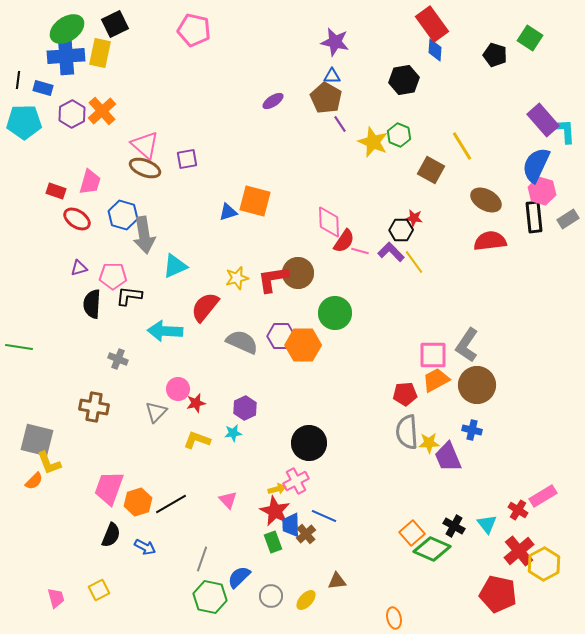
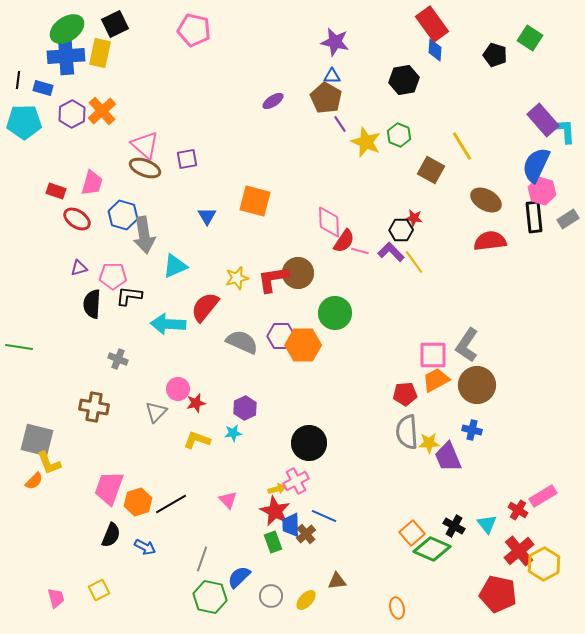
yellow star at (373, 142): moved 7 px left
pink trapezoid at (90, 182): moved 2 px right, 1 px down
blue triangle at (228, 212): moved 21 px left, 4 px down; rotated 42 degrees counterclockwise
cyan arrow at (165, 331): moved 3 px right, 7 px up
orange ellipse at (394, 618): moved 3 px right, 10 px up
